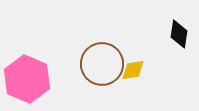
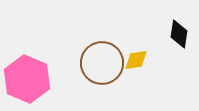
brown circle: moved 1 px up
yellow diamond: moved 3 px right, 10 px up
